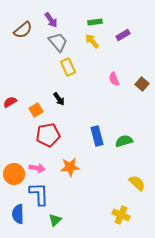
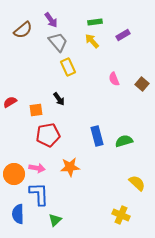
orange square: rotated 24 degrees clockwise
